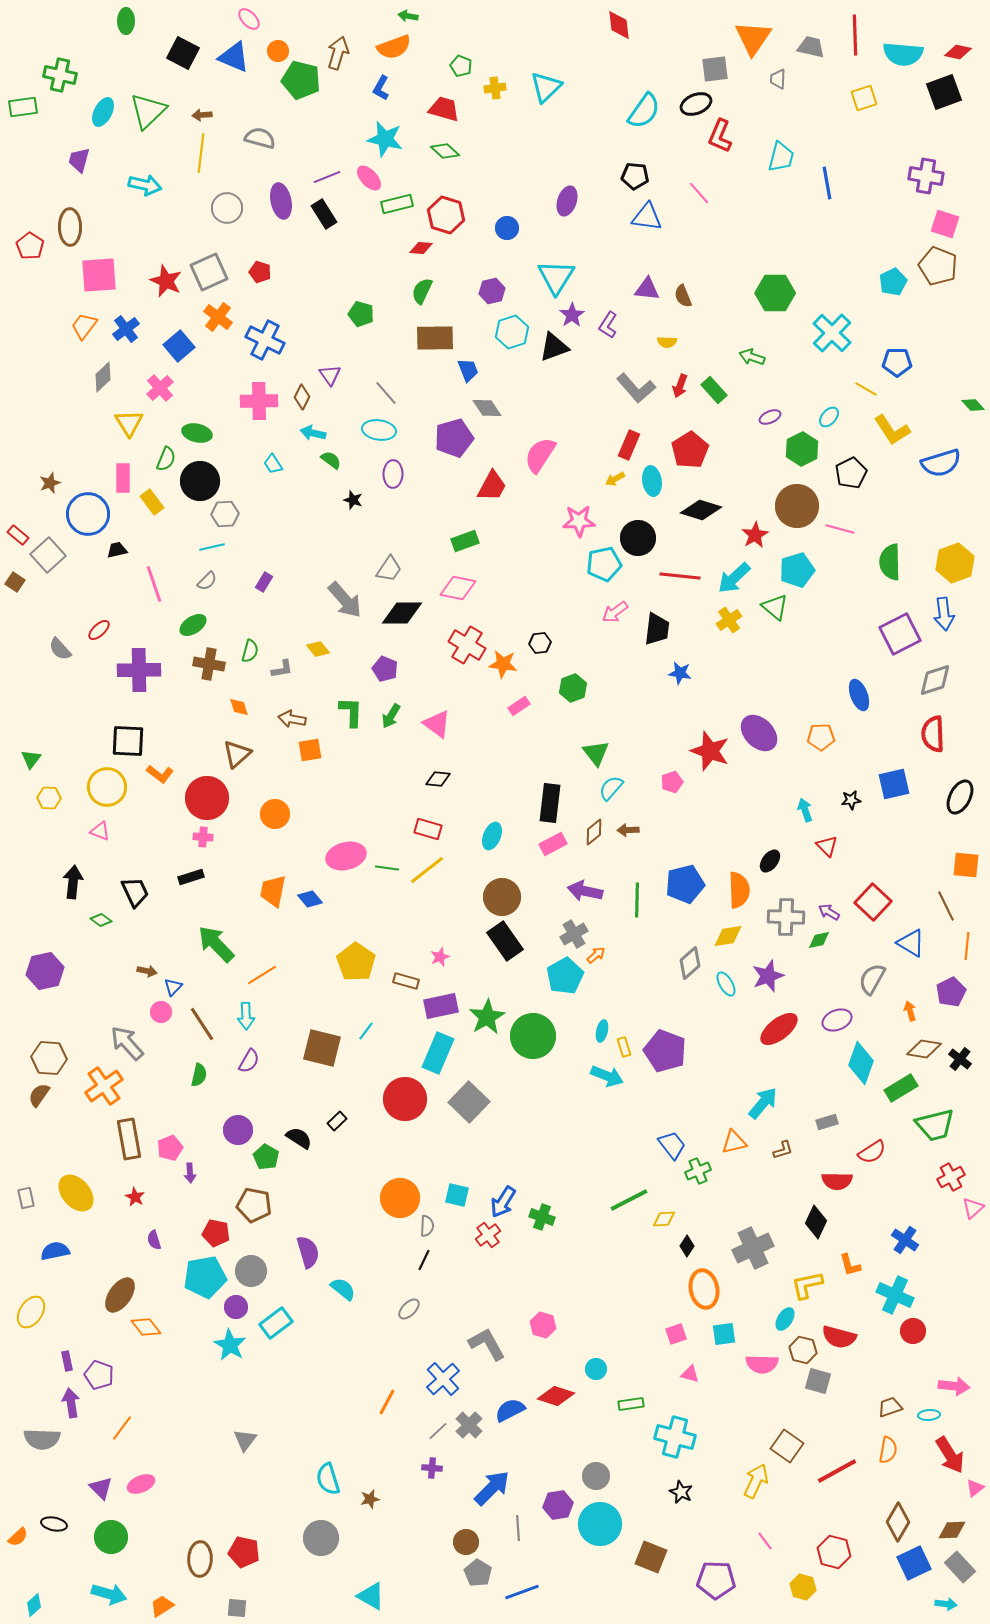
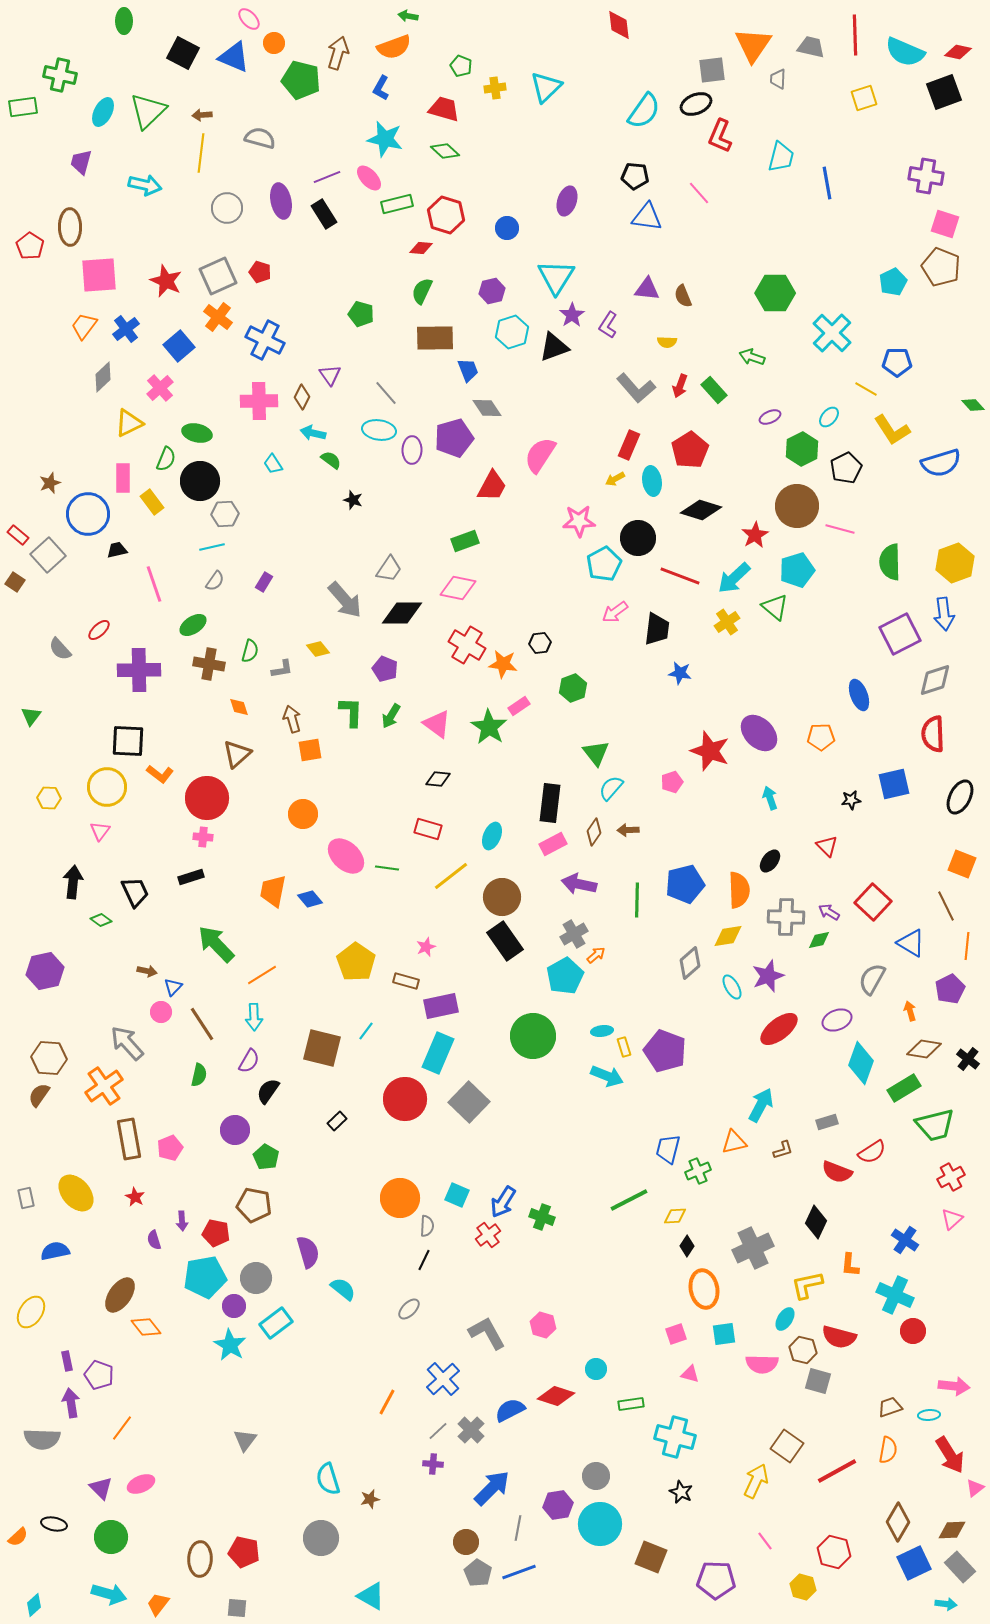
green ellipse at (126, 21): moved 2 px left
orange triangle at (753, 38): moved 7 px down
orange circle at (278, 51): moved 4 px left, 8 px up
cyan semicircle at (903, 54): moved 2 px right, 2 px up; rotated 18 degrees clockwise
gray square at (715, 69): moved 3 px left, 1 px down
purple trapezoid at (79, 160): moved 2 px right, 2 px down
brown pentagon at (938, 266): moved 3 px right, 1 px down
gray square at (209, 272): moved 9 px right, 4 px down
yellow triangle at (129, 423): rotated 36 degrees clockwise
black pentagon at (851, 473): moved 5 px left, 5 px up
purple ellipse at (393, 474): moved 19 px right, 24 px up
cyan pentagon at (604, 564): rotated 16 degrees counterclockwise
red line at (680, 576): rotated 15 degrees clockwise
gray semicircle at (207, 581): moved 8 px right; rotated 10 degrees counterclockwise
yellow cross at (729, 620): moved 2 px left, 2 px down
brown arrow at (292, 719): rotated 64 degrees clockwise
green triangle at (31, 759): moved 43 px up
cyan arrow at (805, 810): moved 35 px left, 12 px up
orange circle at (275, 814): moved 28 px right
pink triangle at (100, 831): rotated 45 degrees clockwise
brown diamond at (594, 832): rotated 16 degrees counterclockwise
pink ellipse at (346, 856): rotated 57 degrees clockwise
orange square at (966, 865): moved 4 px left, 1 px up; rotated 16 degrees clockwise
yellow line at (427, 870): moved 24 px right, 6 px down
purple arrow at (585, 891): moved 6 px left, 7 px up
pink star at (440, 957): moved 14 px left, 10 px up
cyan ellipse at (726, 984): moved 6 px right, 3 px down
purple pentagon at (951, 992): moved 1 px left, 3 px up
cyan arrow at (246, 1016): moved 8 px right, 1 px down
green star at (487, 1017): moved 2 px right, 290 px up; rotated 9 degrees counterclockwise
cyan ellipse at (602, 1031): rotated 70 degrees clockwise
black cross at (960, 1059): moved 8 px right
green rectangle at (901, 1088): moved 3 px right
cyan arrow at (763, 1103): moved 2 px left, 2 px down; rotated 12 degrees counterclockwise
purple circle at (238, 1130): moved 3 px left
black semicircle at (299, 1138): moved 31 px left, 47 px up; rotated 88 degrees counterclockwise
blue trapezoid at (672, 1145): moved 4 px left, 4 px down; rotated 128 degrees counterclockwise
purple arrow at (190, 1173): moved 8 px left, 48 px down
red semicircle at (837, 1181): moved 9 px up; rotated 20 degrees clockwise
cyan square at (457, 1195): rotated 10 degrees clockwise
pink triangle at (973, 1208): moved 21 px left, 11 px down
yellow diamond at (664, 1219): moved 11 px right, 3 px up
orange L-shape at (850, 1265): rotated 20 degrees clockwise
gray circle at (251, 1271): moved 5 px right, 7 px down
purple circle at (236, 1307): moved 2 px left, 1 px up
gray L-shape at (487, 1344): moved 11 px up
gray cross at (469, 1425): moved 2 px right, 5 px down
purple cross at (432, 1468): moved 1 px right, 4 px up
gray line at (518, 1528): rotated 15 degrees clockwise
blue line at (522, 1592): moved 3 px left, 20 px up
orange trapezoid at (162, 1606): moved 4 px left, 2 px up; rotated 20 degrees counterclockwise
